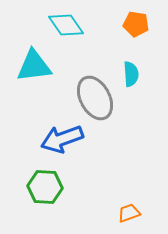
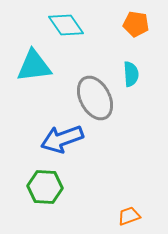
orange trapezoid: moved 3 px down
